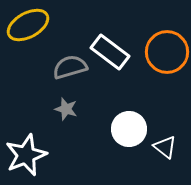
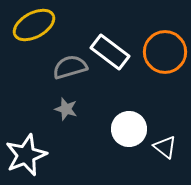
yellow ellipse: moved 6 px right
orange circle: moved 2 px left
